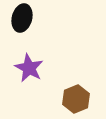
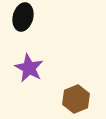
black ellipse: moved 1 px right, 1 px up
